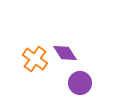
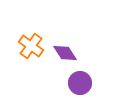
orange cross: moved 4 px left, 13 px up
